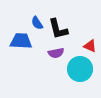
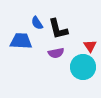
red triangle: rotated 32 degrees clockwise
cyan circle: moved 3 px right, 2 px up
